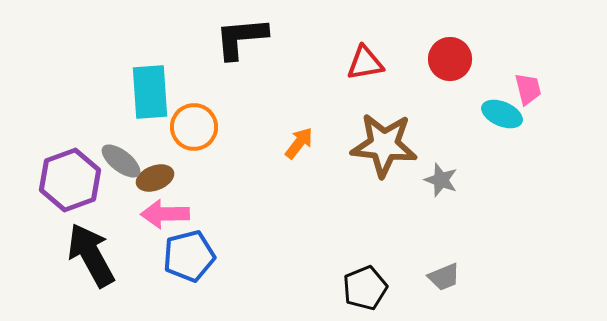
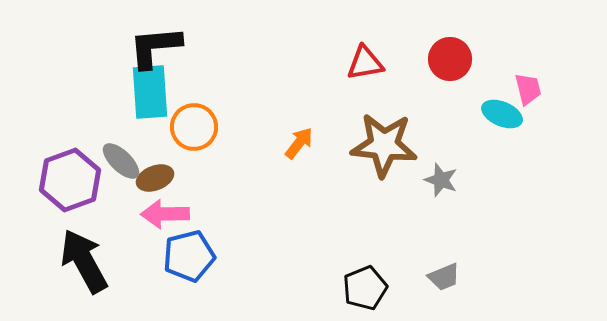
black L-shape: moved 86 px left, 9 px down
gray ellipse: rotated 6 degrees clockwise
black arrow: moved 7 px left, 6 px down
